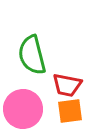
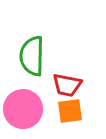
green semicircle: moved 1 px down; rotated 15 degrees clockwise
